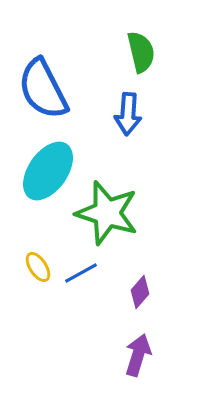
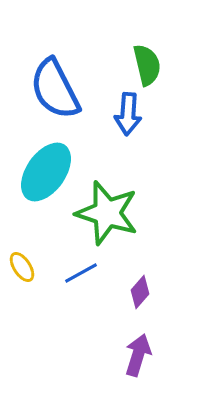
green semicircle: moved 6 px right, 13 px down
blue semicircle: moved 12 px right
cyan ellipse: moved 2 px left, 1 px down
yellow ellipse: moved 16 px left
